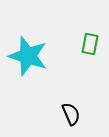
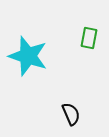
green rectangle: moved 1 px left, 6 px up
